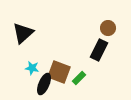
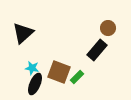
black rectangle: moved 2 px left; rotated 15 degrees clockwise
green rectangle: moved 2 px left, 1 px up
black ellipse: moved 9 px left
